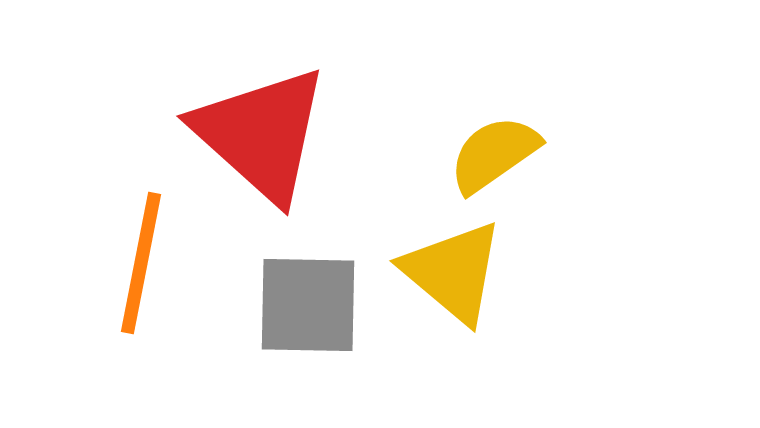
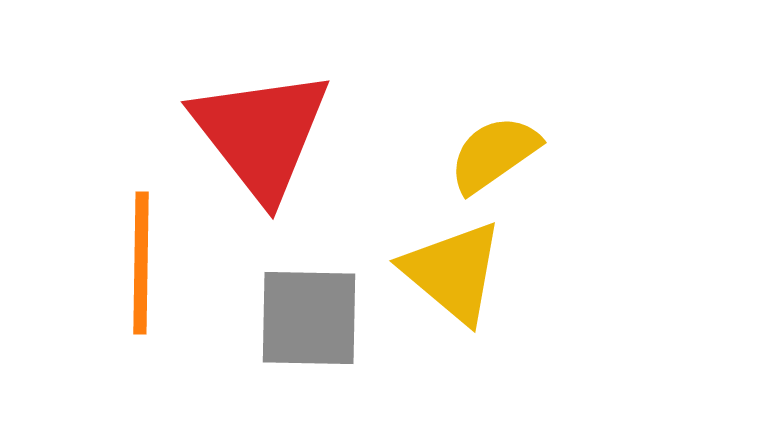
red triangle: rotated 10 degrees clockwise
orange line: rotated 10 degrees counterclockwise
gray square: moved 1 px right, 13 px down
